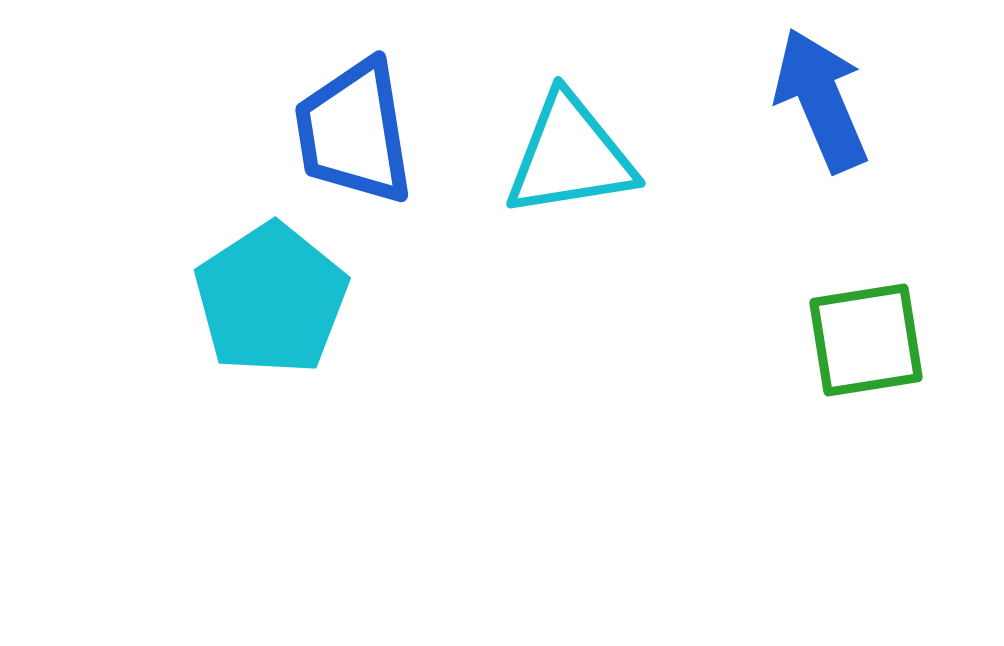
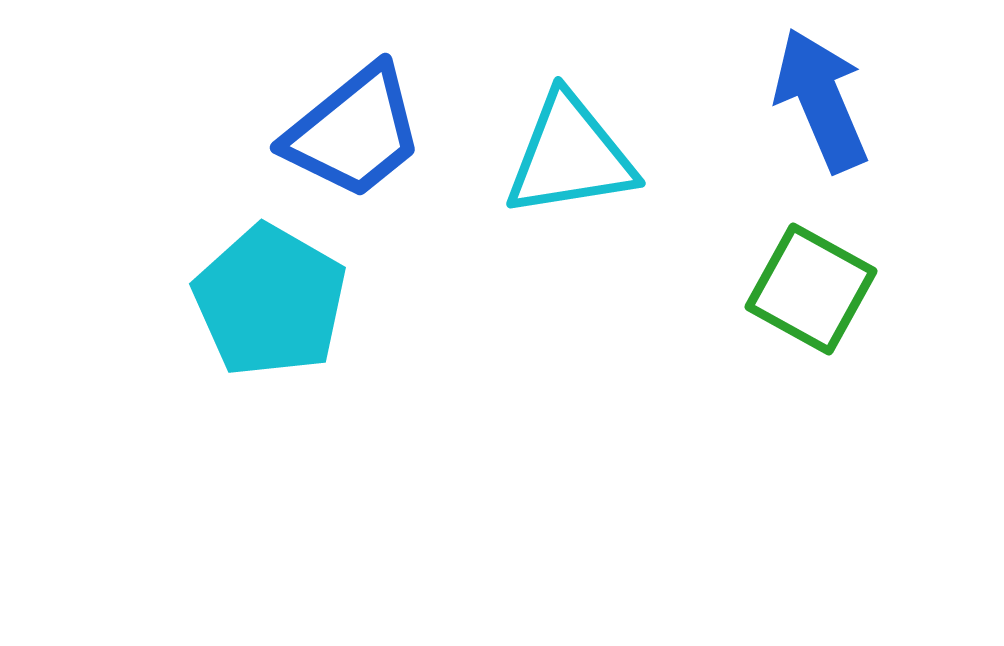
blue trapezoid: rotated 120 degrees counterclockwise
cyan pentagon: moved 1 px left, 2 px down; rotated 9 degrees counterclockwise
green square: moved 55 px left, 51 px up; rotated 38 degrees clockwise
